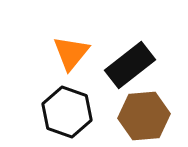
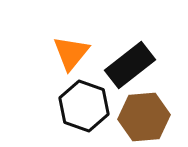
black hexagon: moved 17 px right, 6 px up
brown hexagon: moved 1 px down
